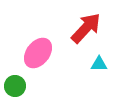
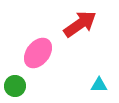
red arrow: moved 6 px left, 4 px up; rotated 12 degrees clockwise
cyan triangle: moved 21 px down
